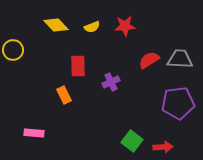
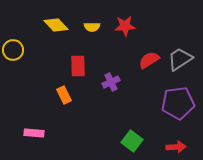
yellow semicircle: rotated 21 degrees clockwise
gray trapezoid: rotated 36 degrees counterclockwise
red arrow: moved 13 px right
